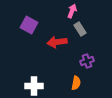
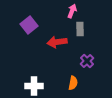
purple square: rotated 24 degrees clockwise
gray rectangle: rotated 32 degrees clockwise
purple cross: rotated 24 degrees counterclockwise
orange semicircle: moved 3 px left
